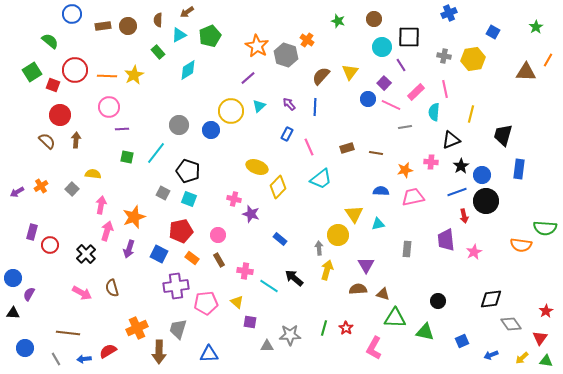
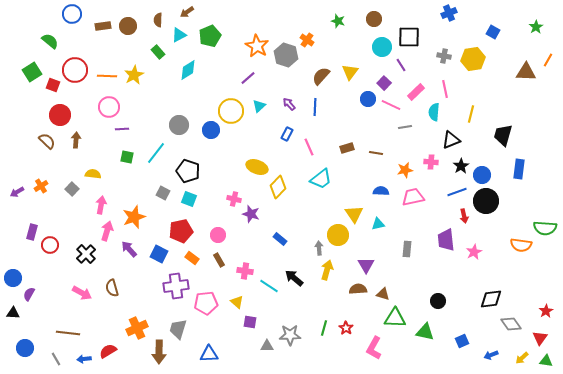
purple arrow at (129, 249): rotated 120 degrees clockwise
